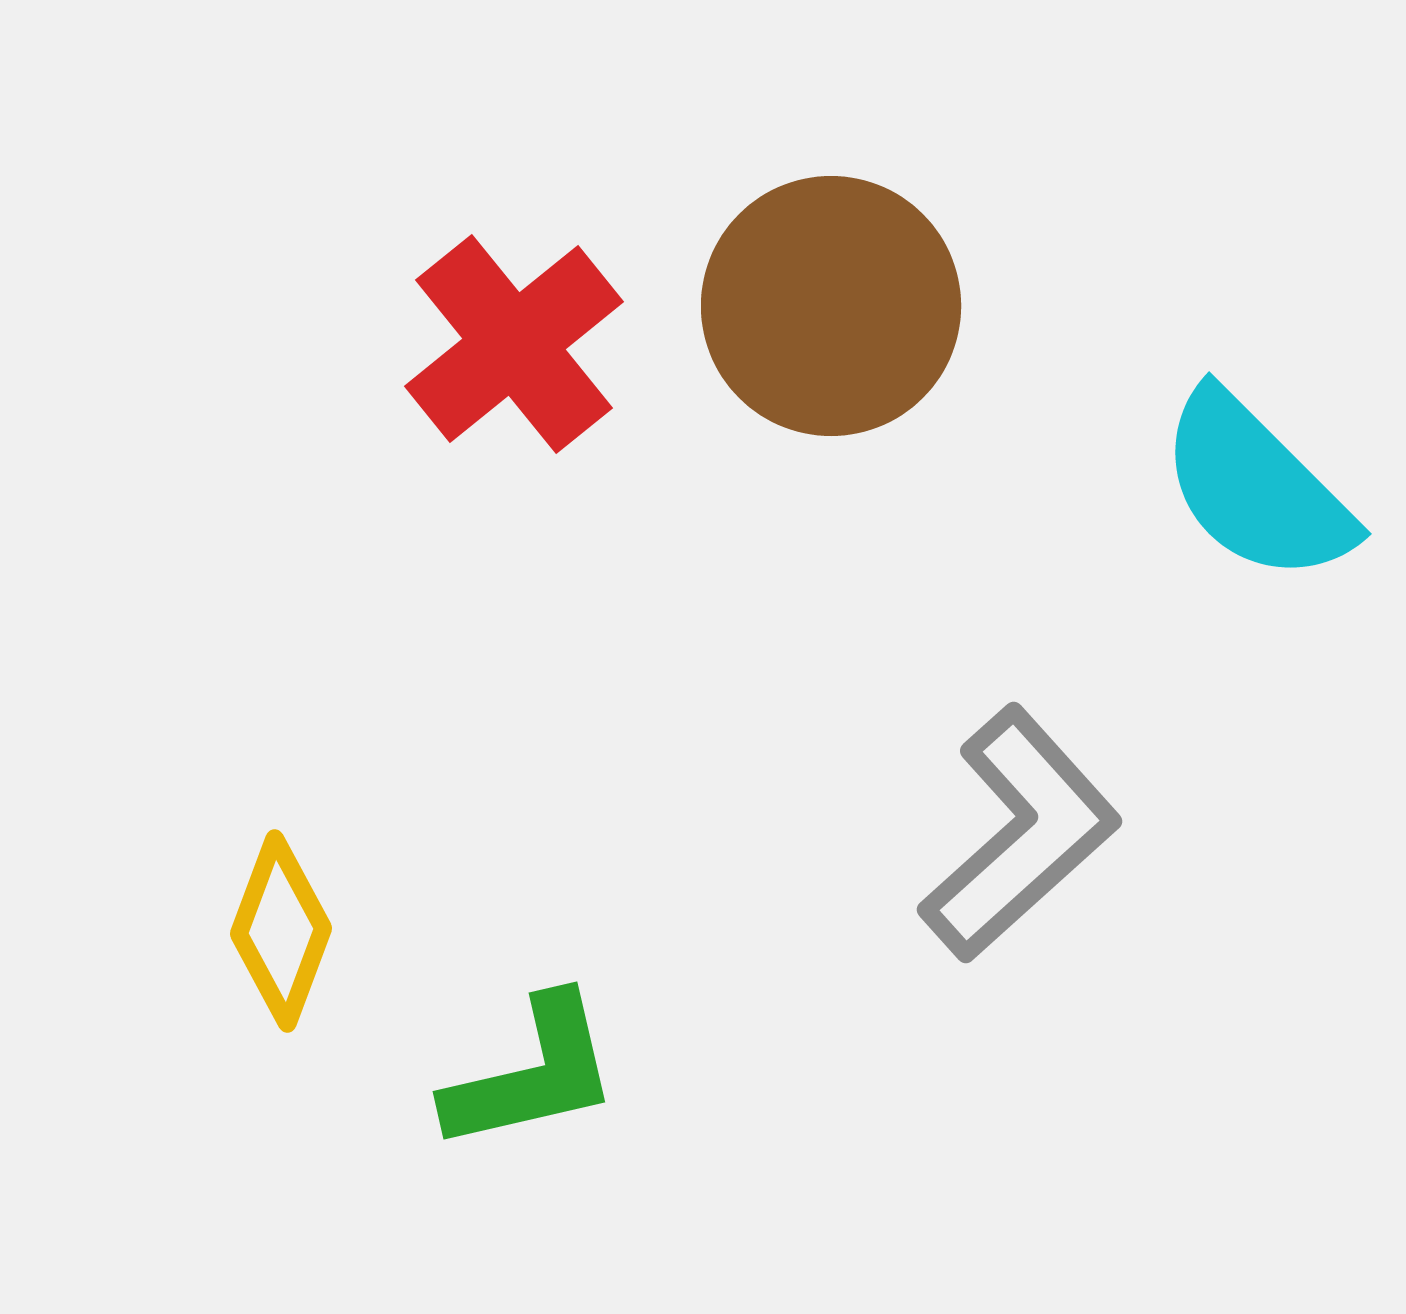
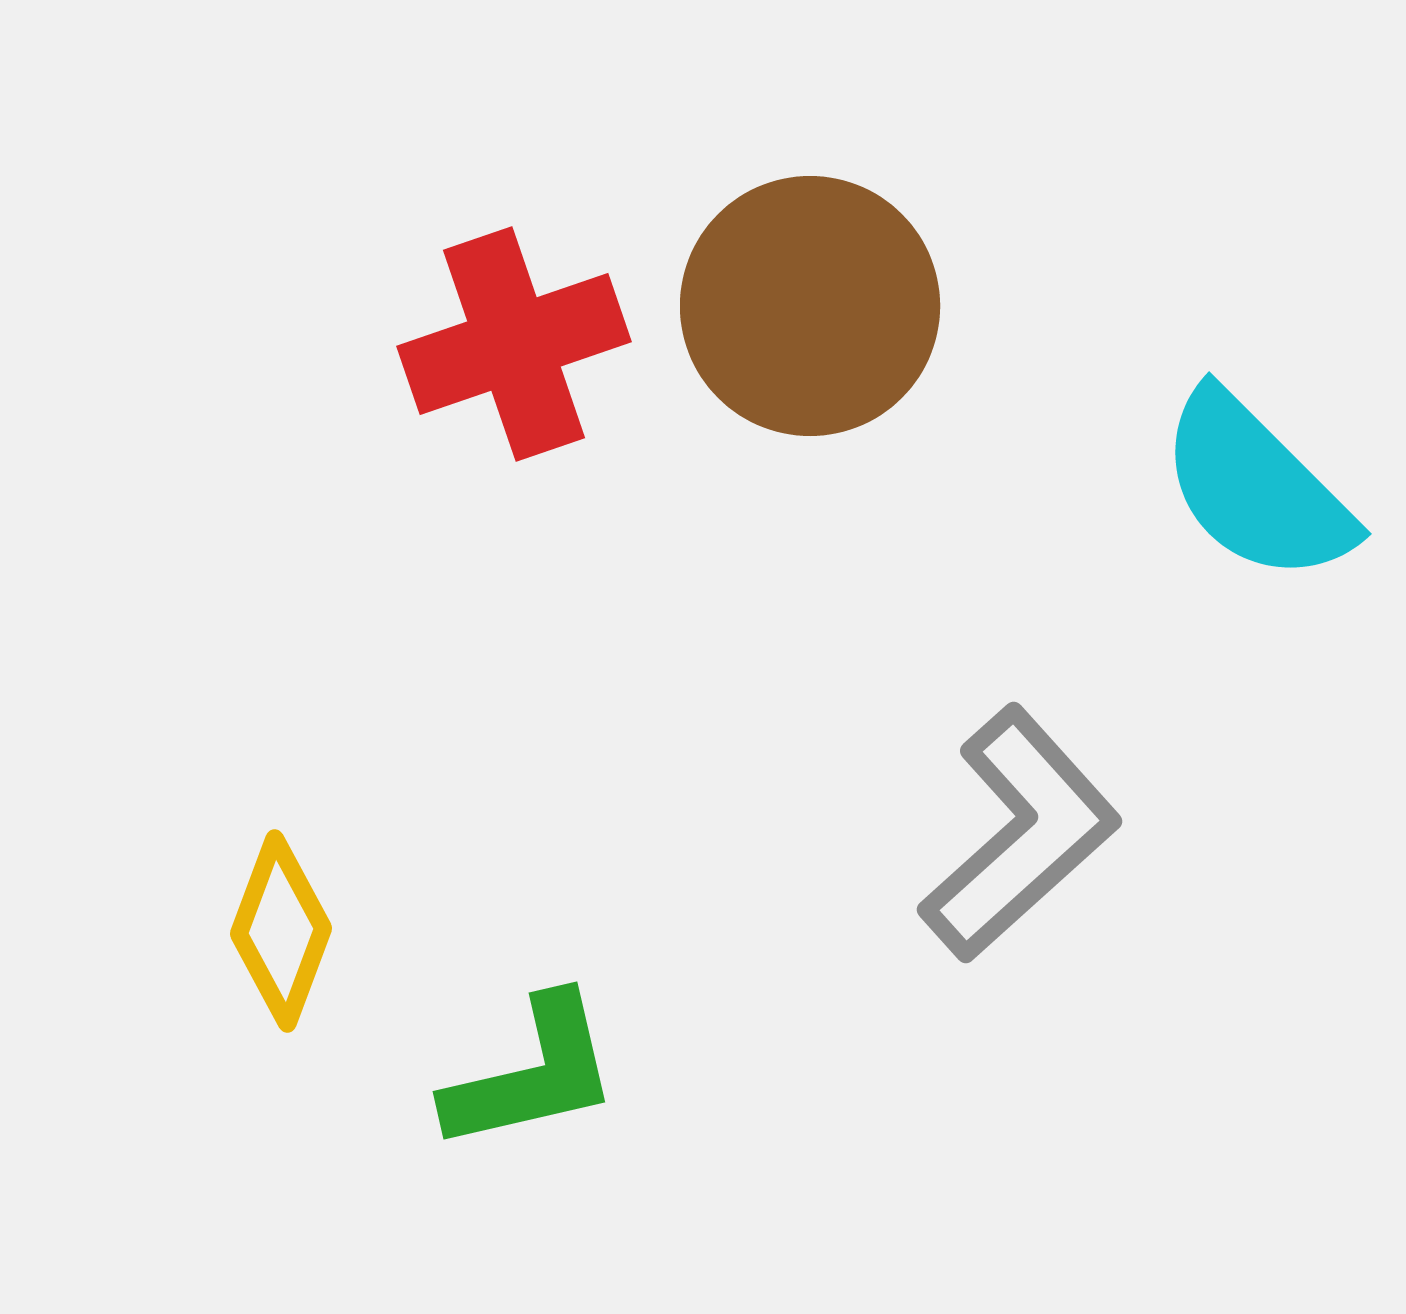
brown circle: moved 21 px left
red cross: rotated 20 degrees clockwise
